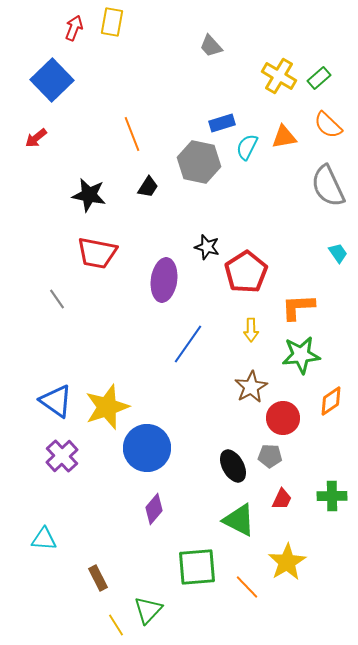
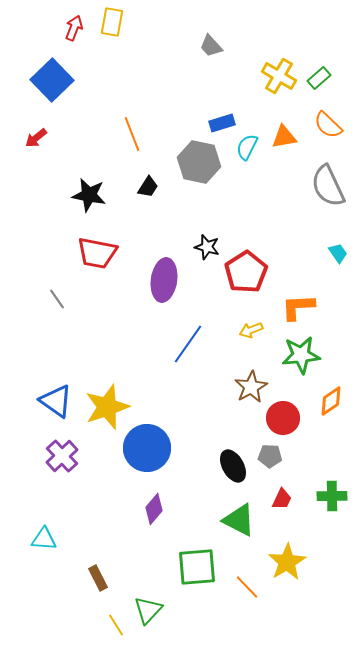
yellow arrow at (251, 330): rotated 70 degrees clockwise
